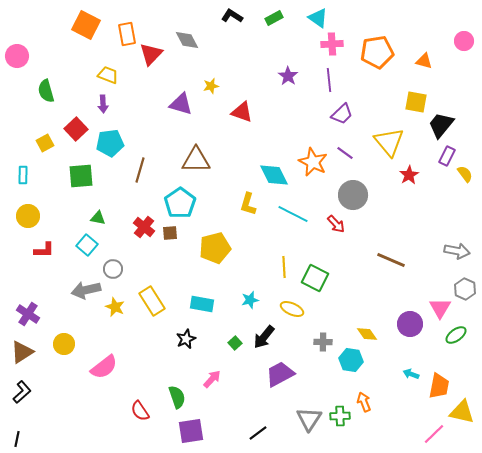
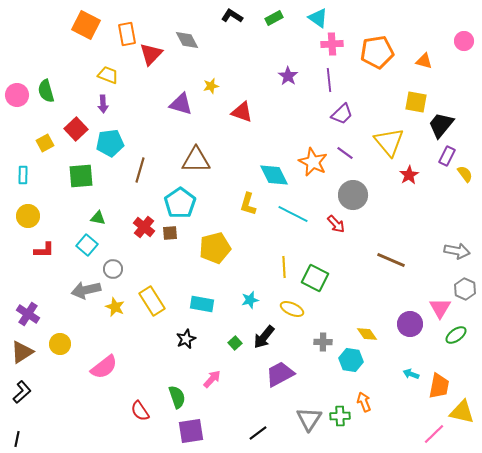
pink circle at (17, 56): moved 39 px down
yellow circle at (64, 344): moved 4 px left
